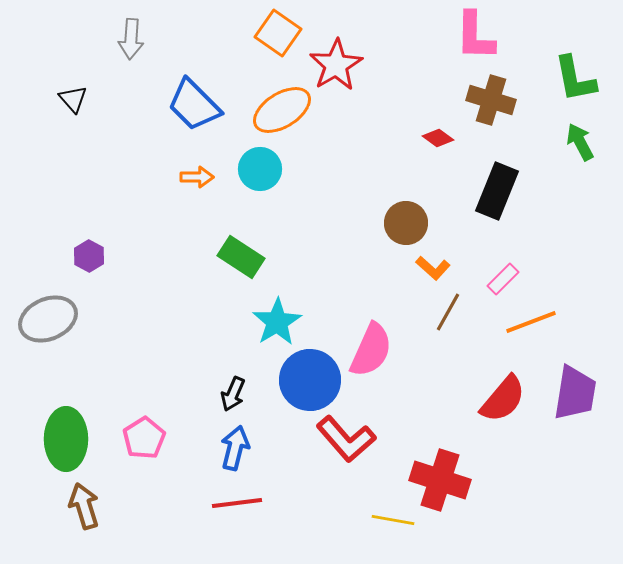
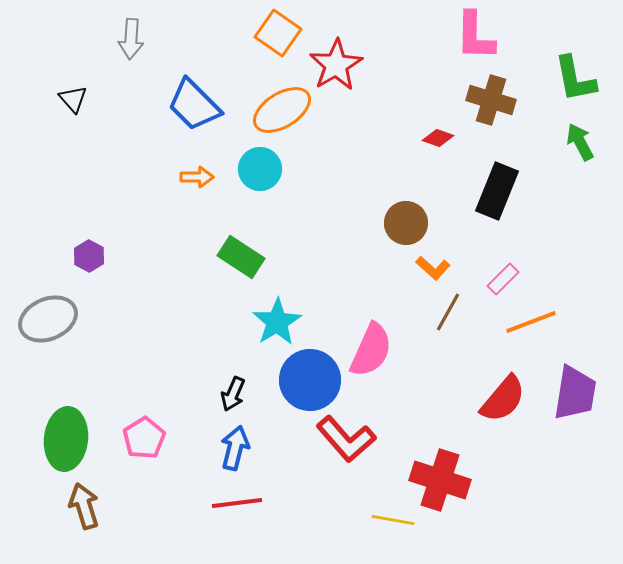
red diamond: rotated 16 degrees counterclockwise
green ellipse: rotated 6 degrees clockwise
